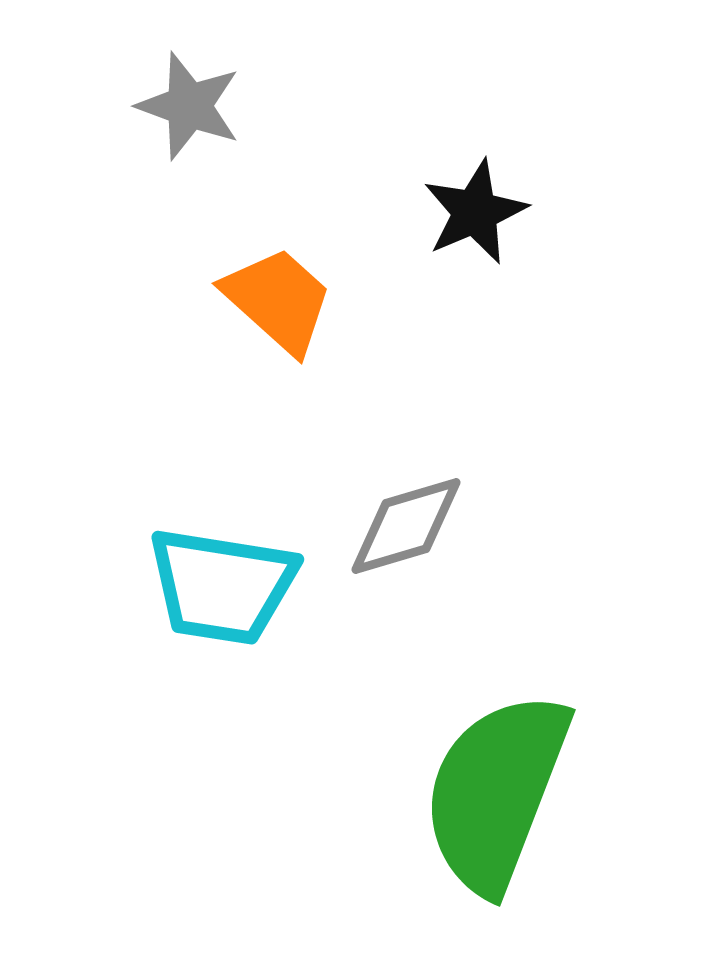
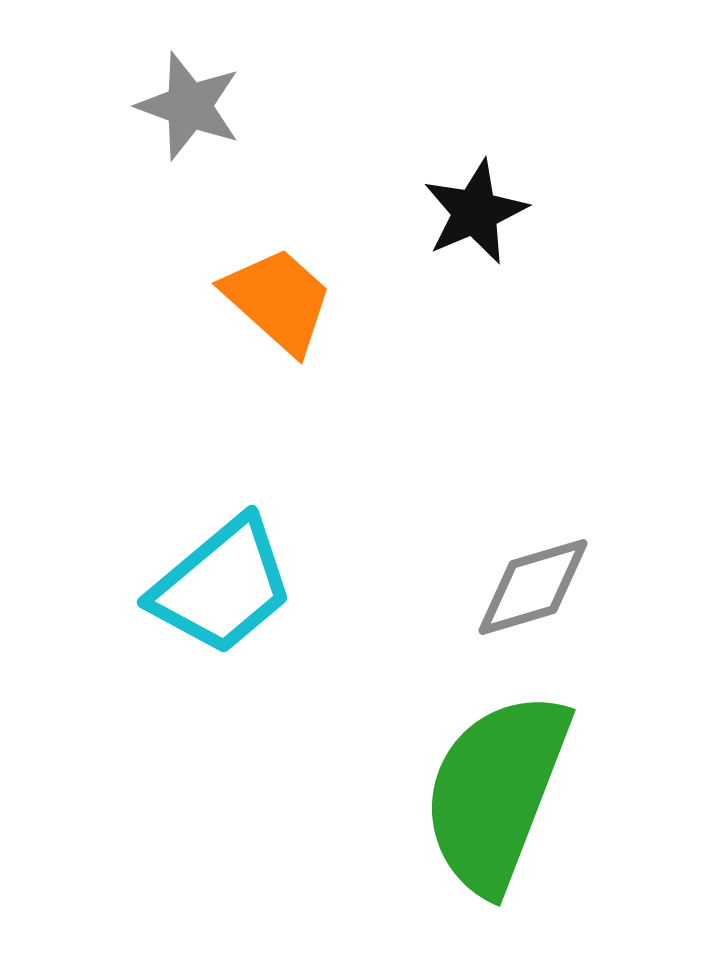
gray diamond: moved 127 px right, 61 px down
cyan trapezoid: rotated 49 degrees counterclockwise
